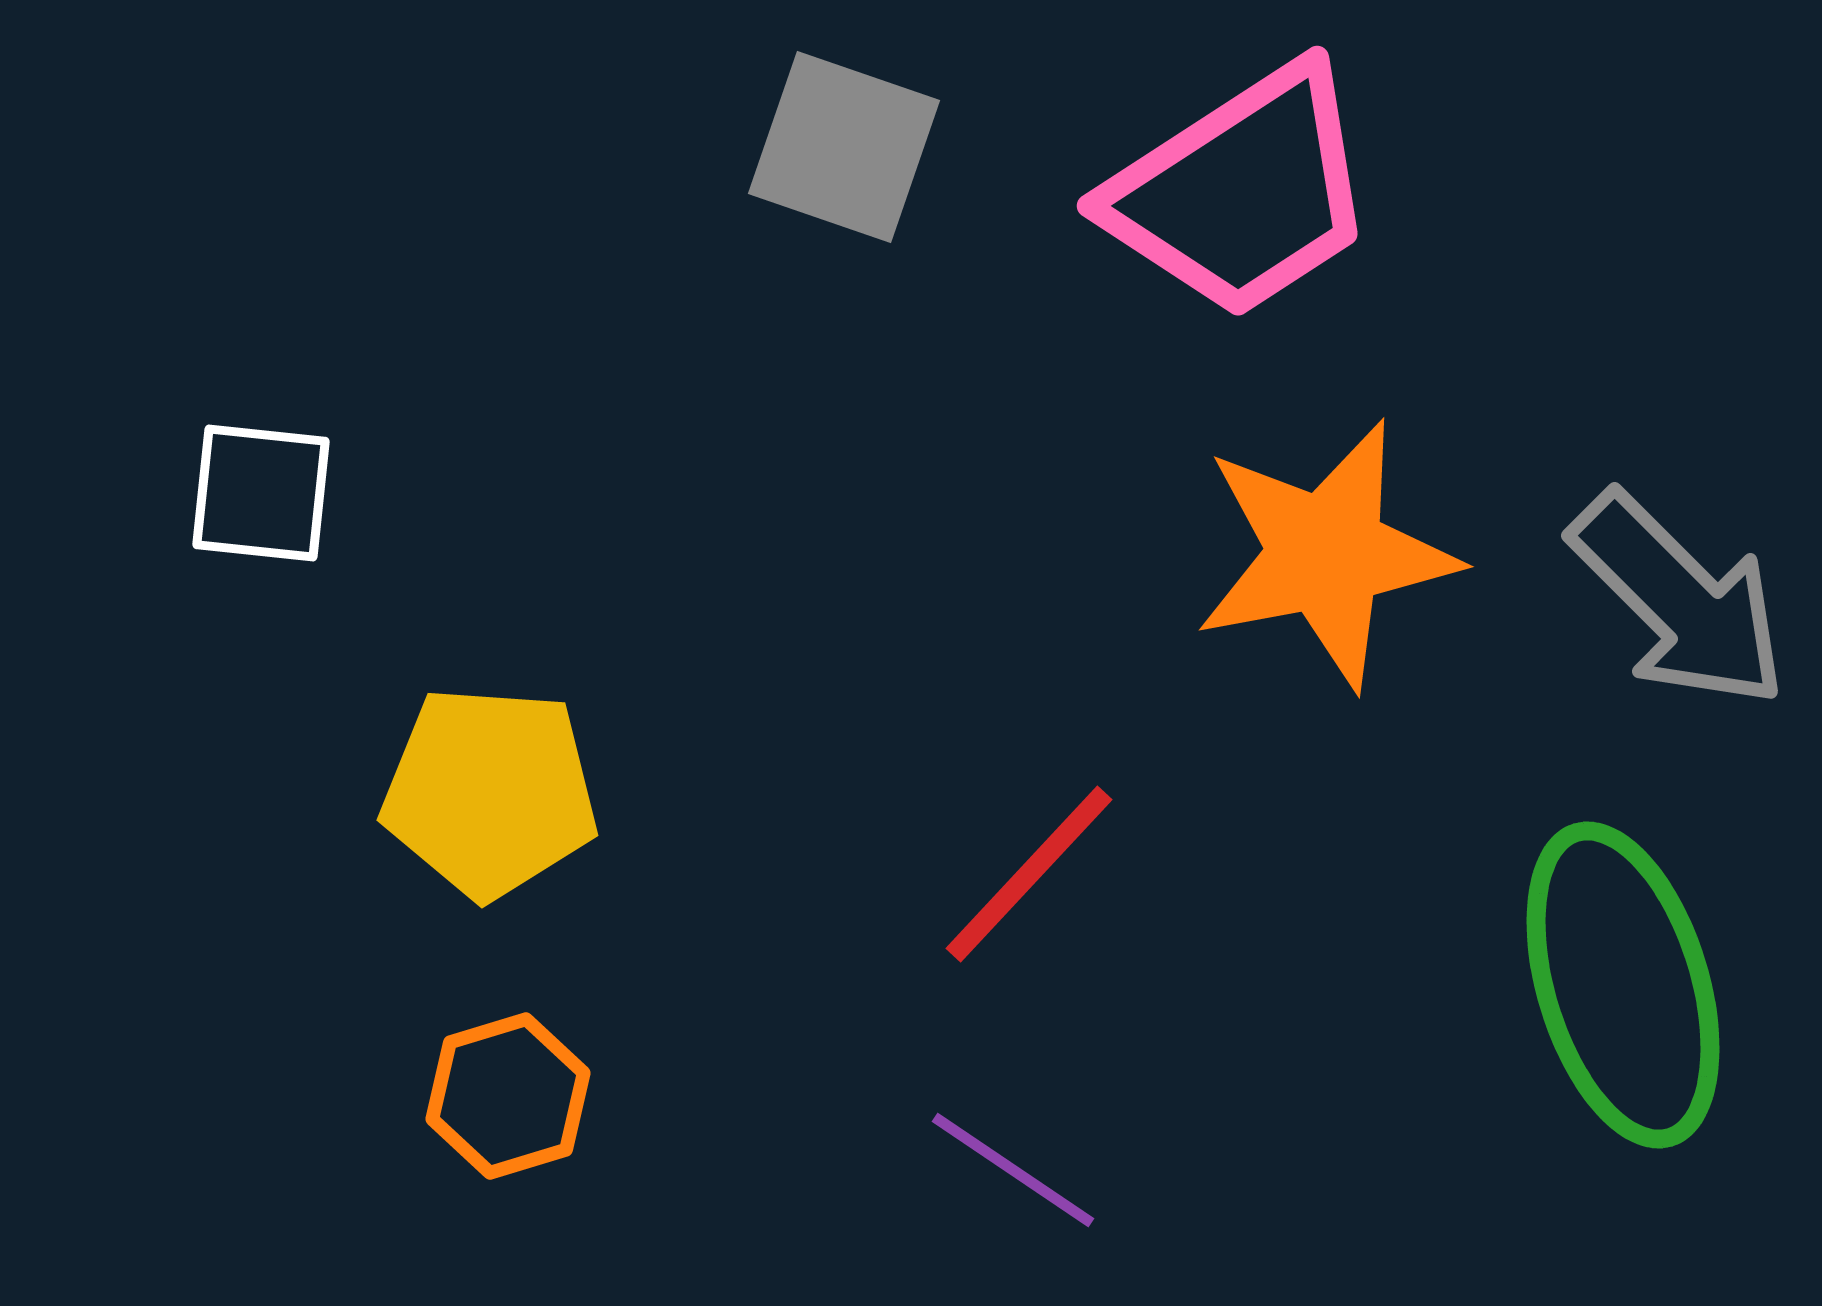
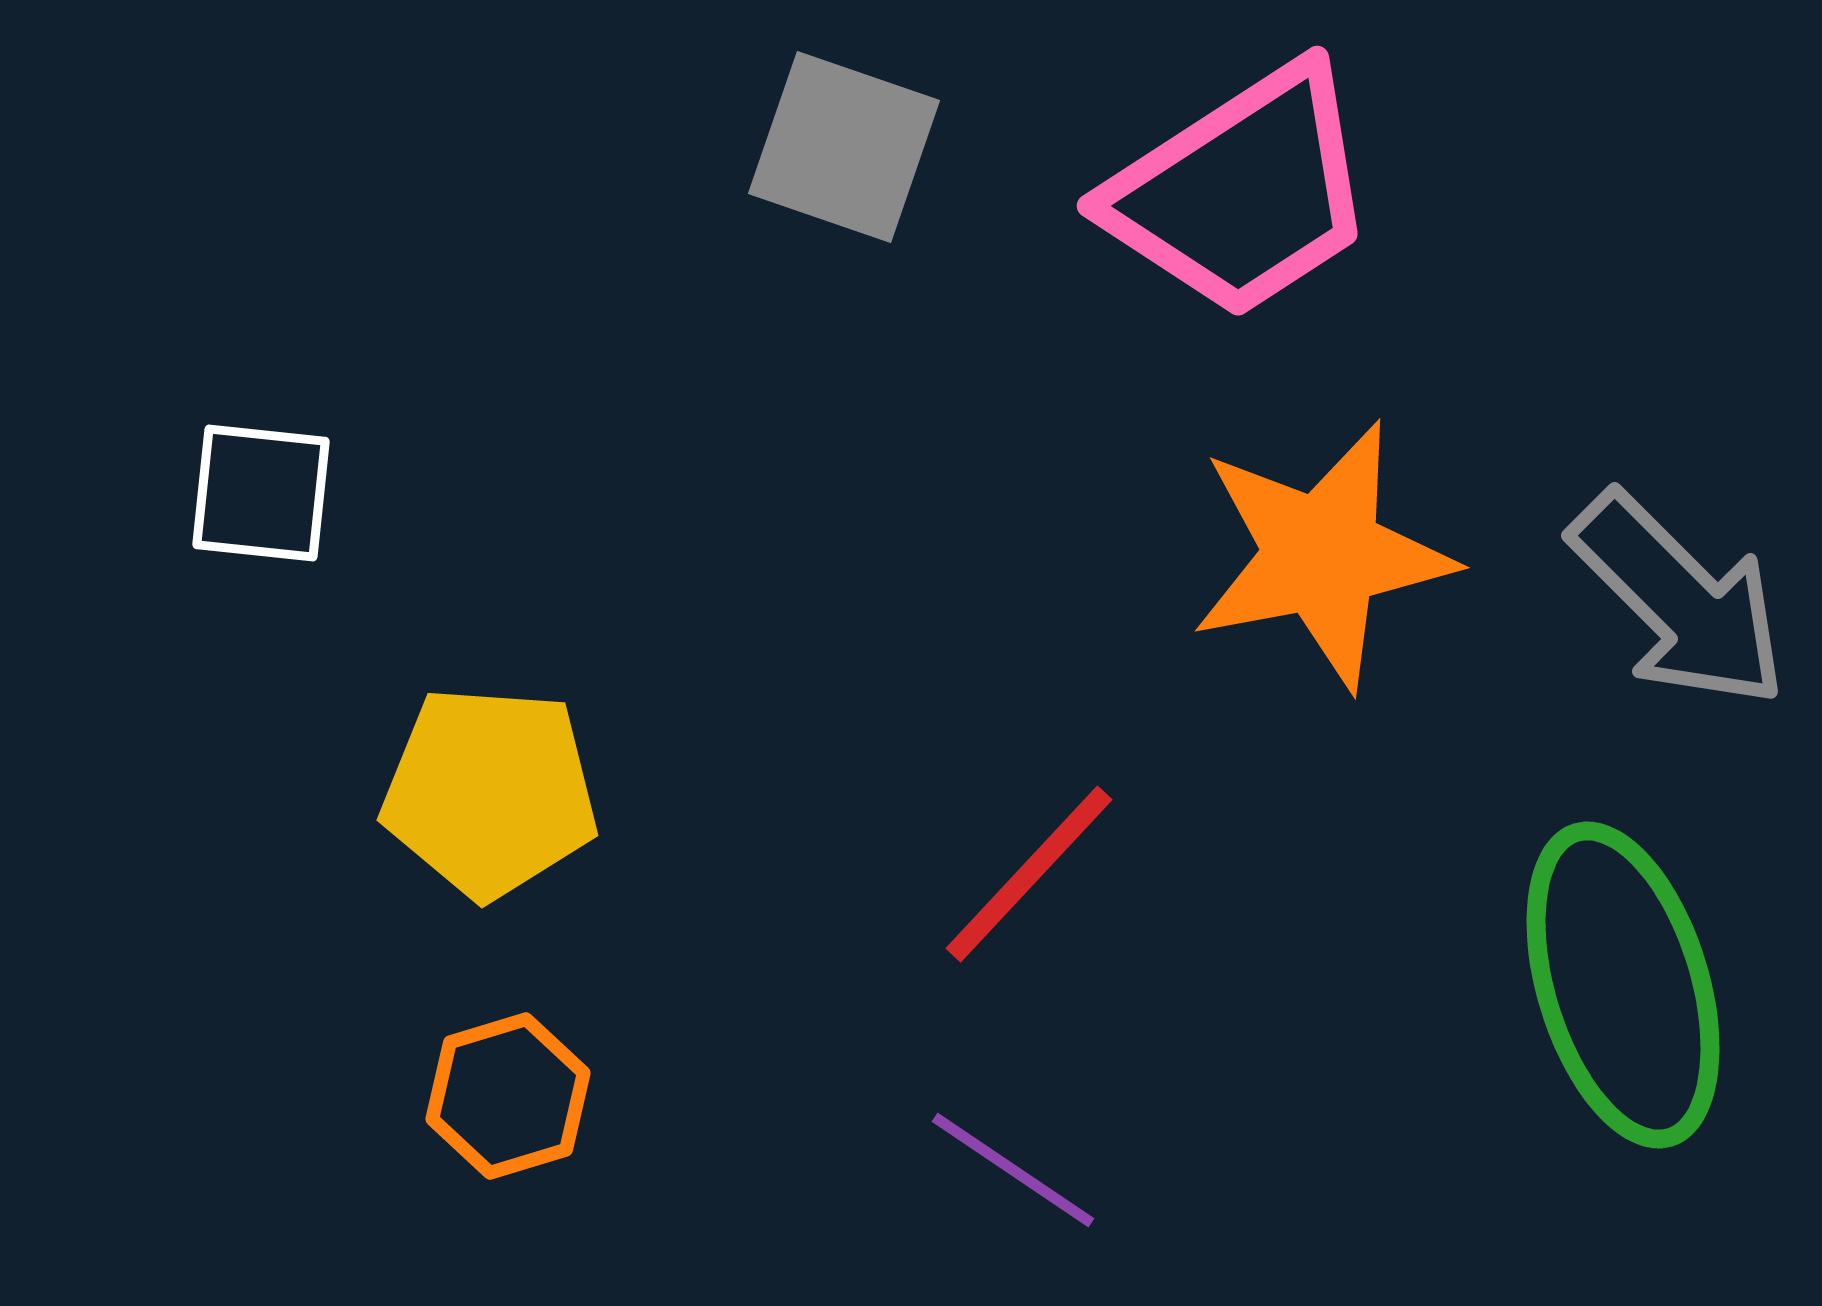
orange star: moved 4 px left, 1 px down
